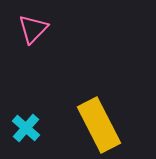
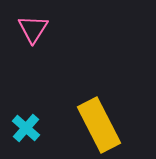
pink triangle: rotated 12 degrees counterclockwise
